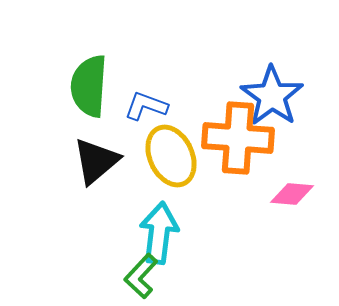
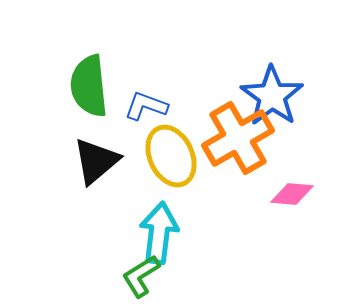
green semicircle: rotated 10 degrees counterclockwise
orange cross: rotated 34 degrees counterclockwise
green L-shape: rotated 15 degrees clockwise
